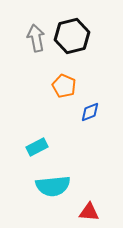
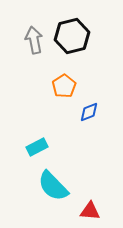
gray arrow: moved 2 px left, 2 px down
orange pentagon: rotated 15 degrees clockwise
blue diamond: moved 1 px left
cyan semicircle: rotated 52 degrees clockwise
red triangle: moved 1 px right, 1 px up
